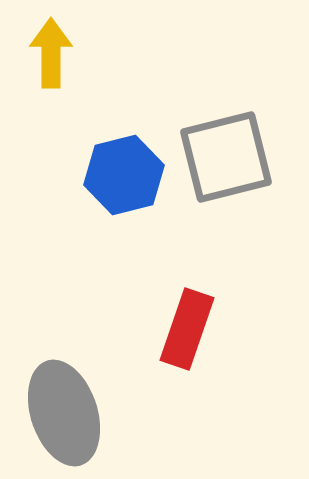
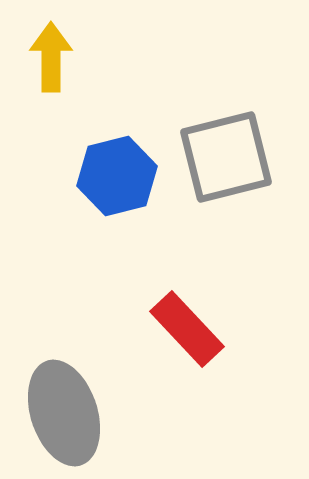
yellow arrow: moved 4 px down
blue hexagon: moved 7 px left, 1 px down
red rectangle: rotated 62 degrees counterclockwise
